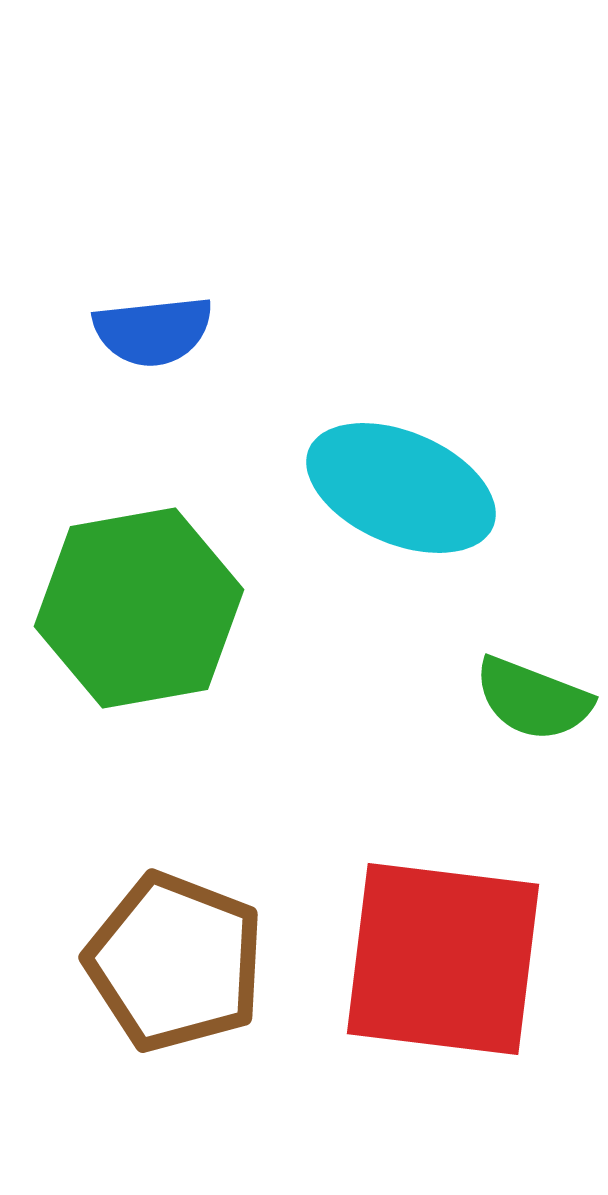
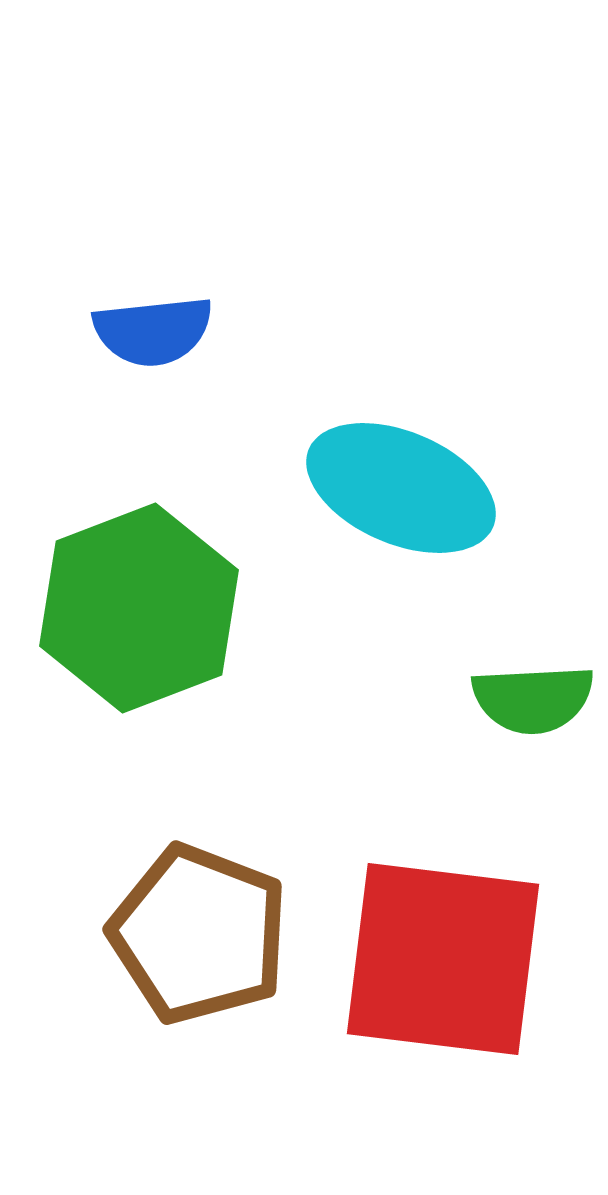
green hexagon: rotated 11 degrees counterclockwise
green semicircle: rotated 24 degrees counterclockwise
brown pentagon: moved 24 px right, 28 px up
